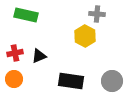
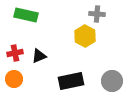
black rectangle: rotated 20 degrees counterclockwise
